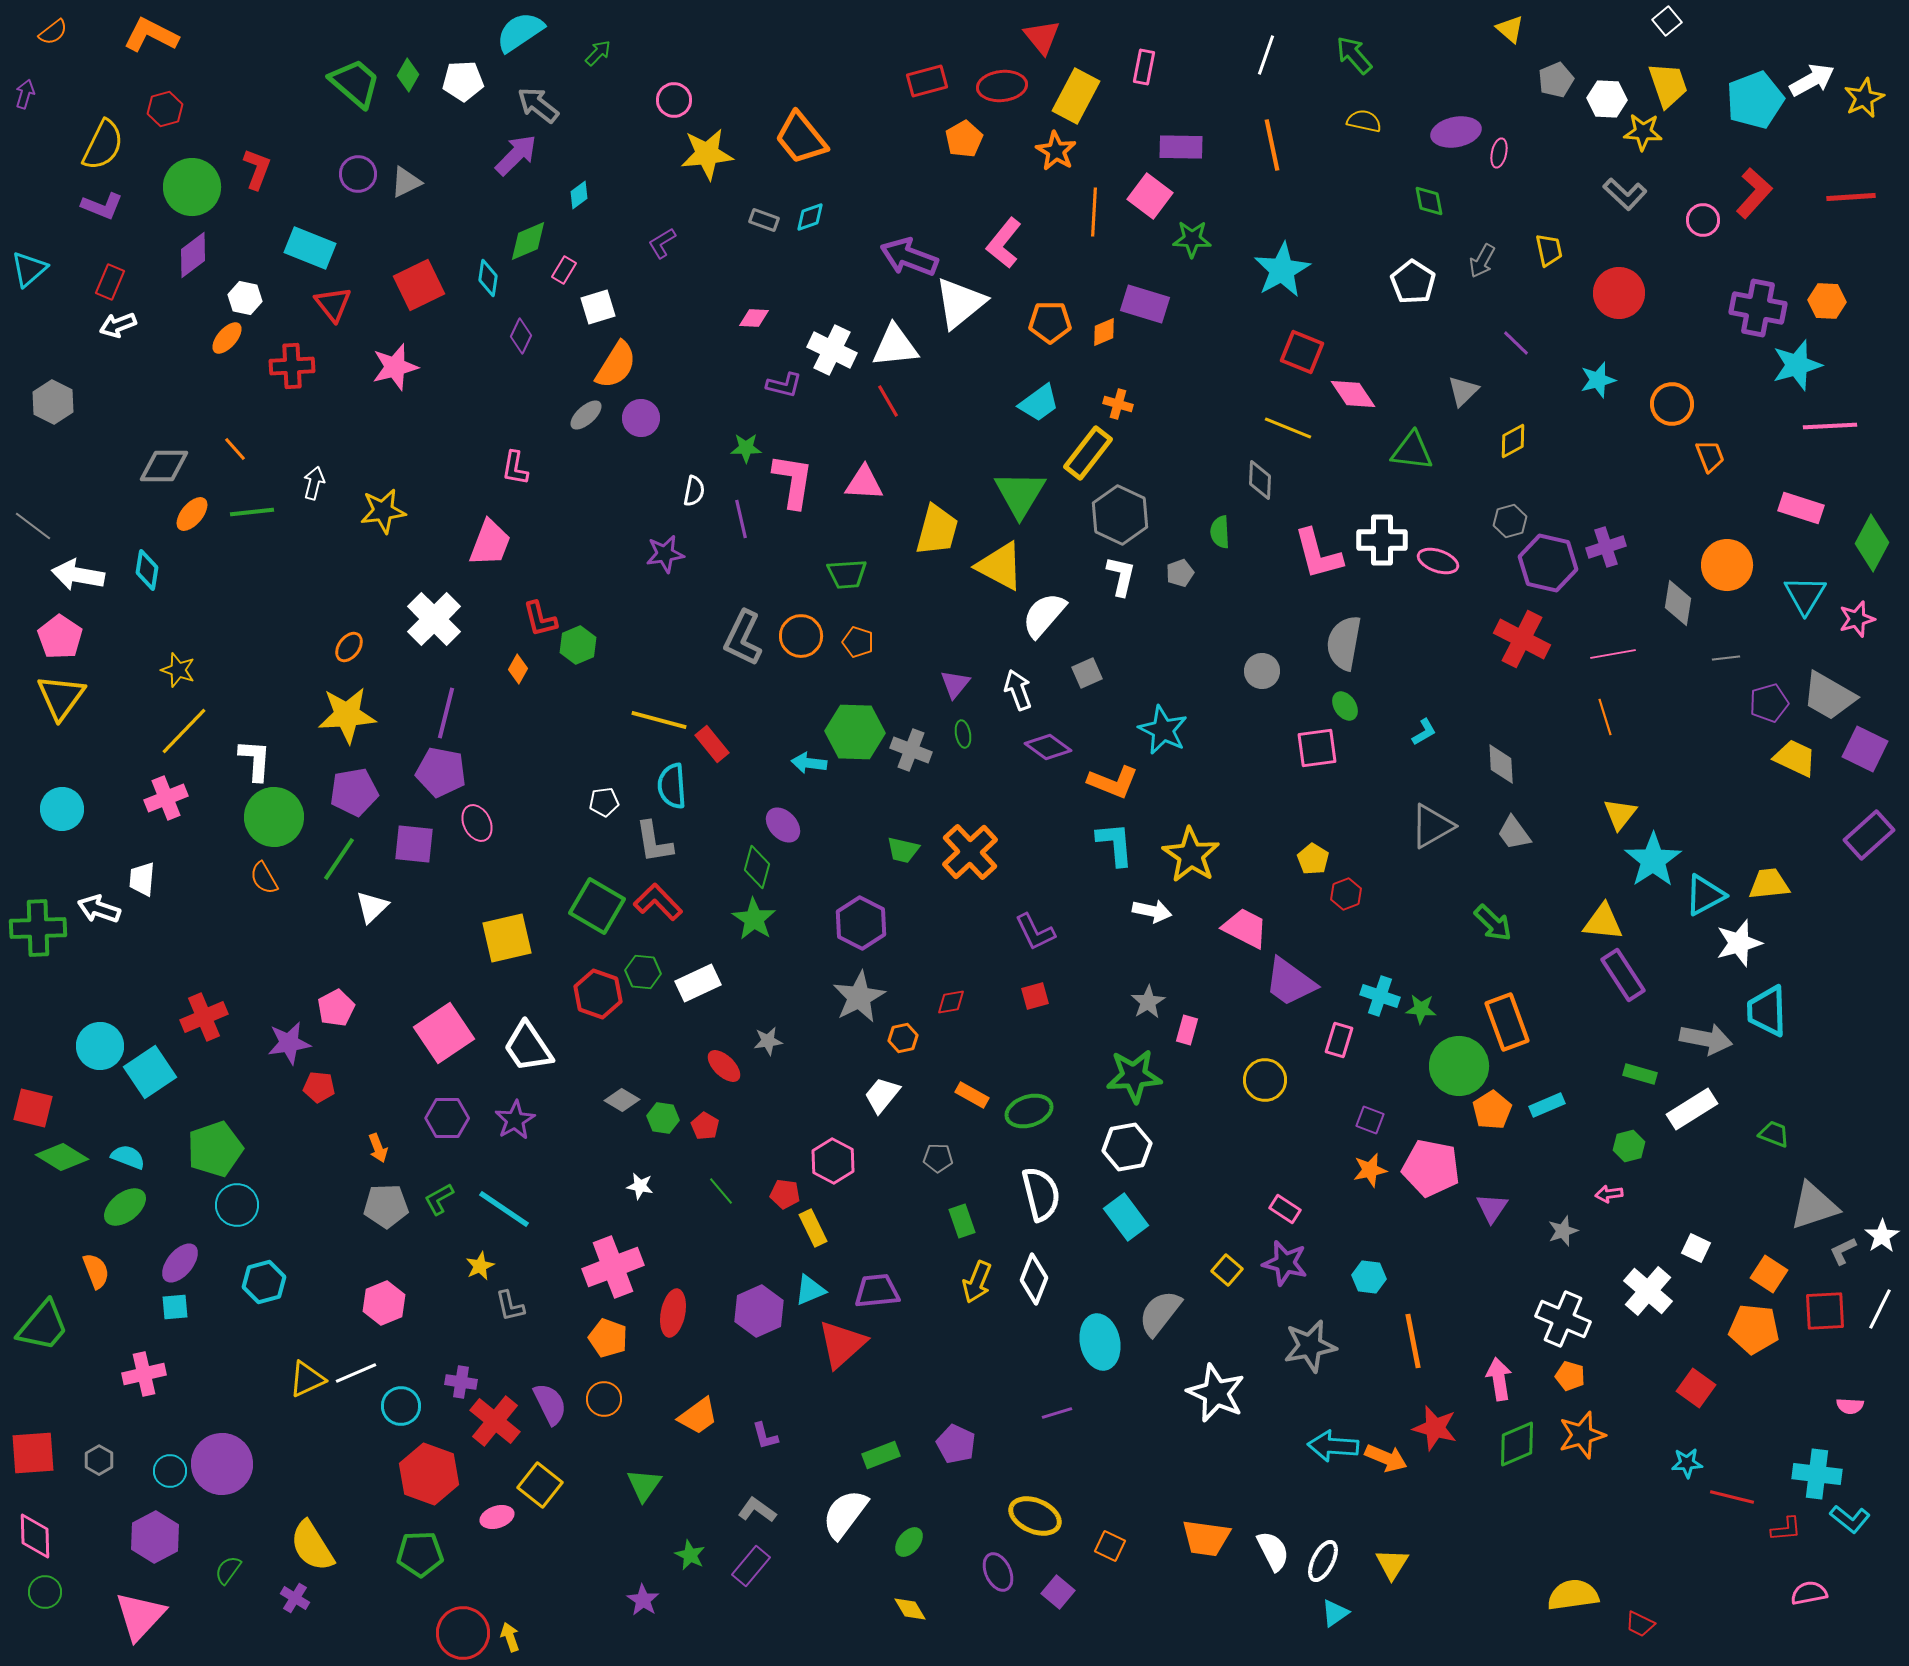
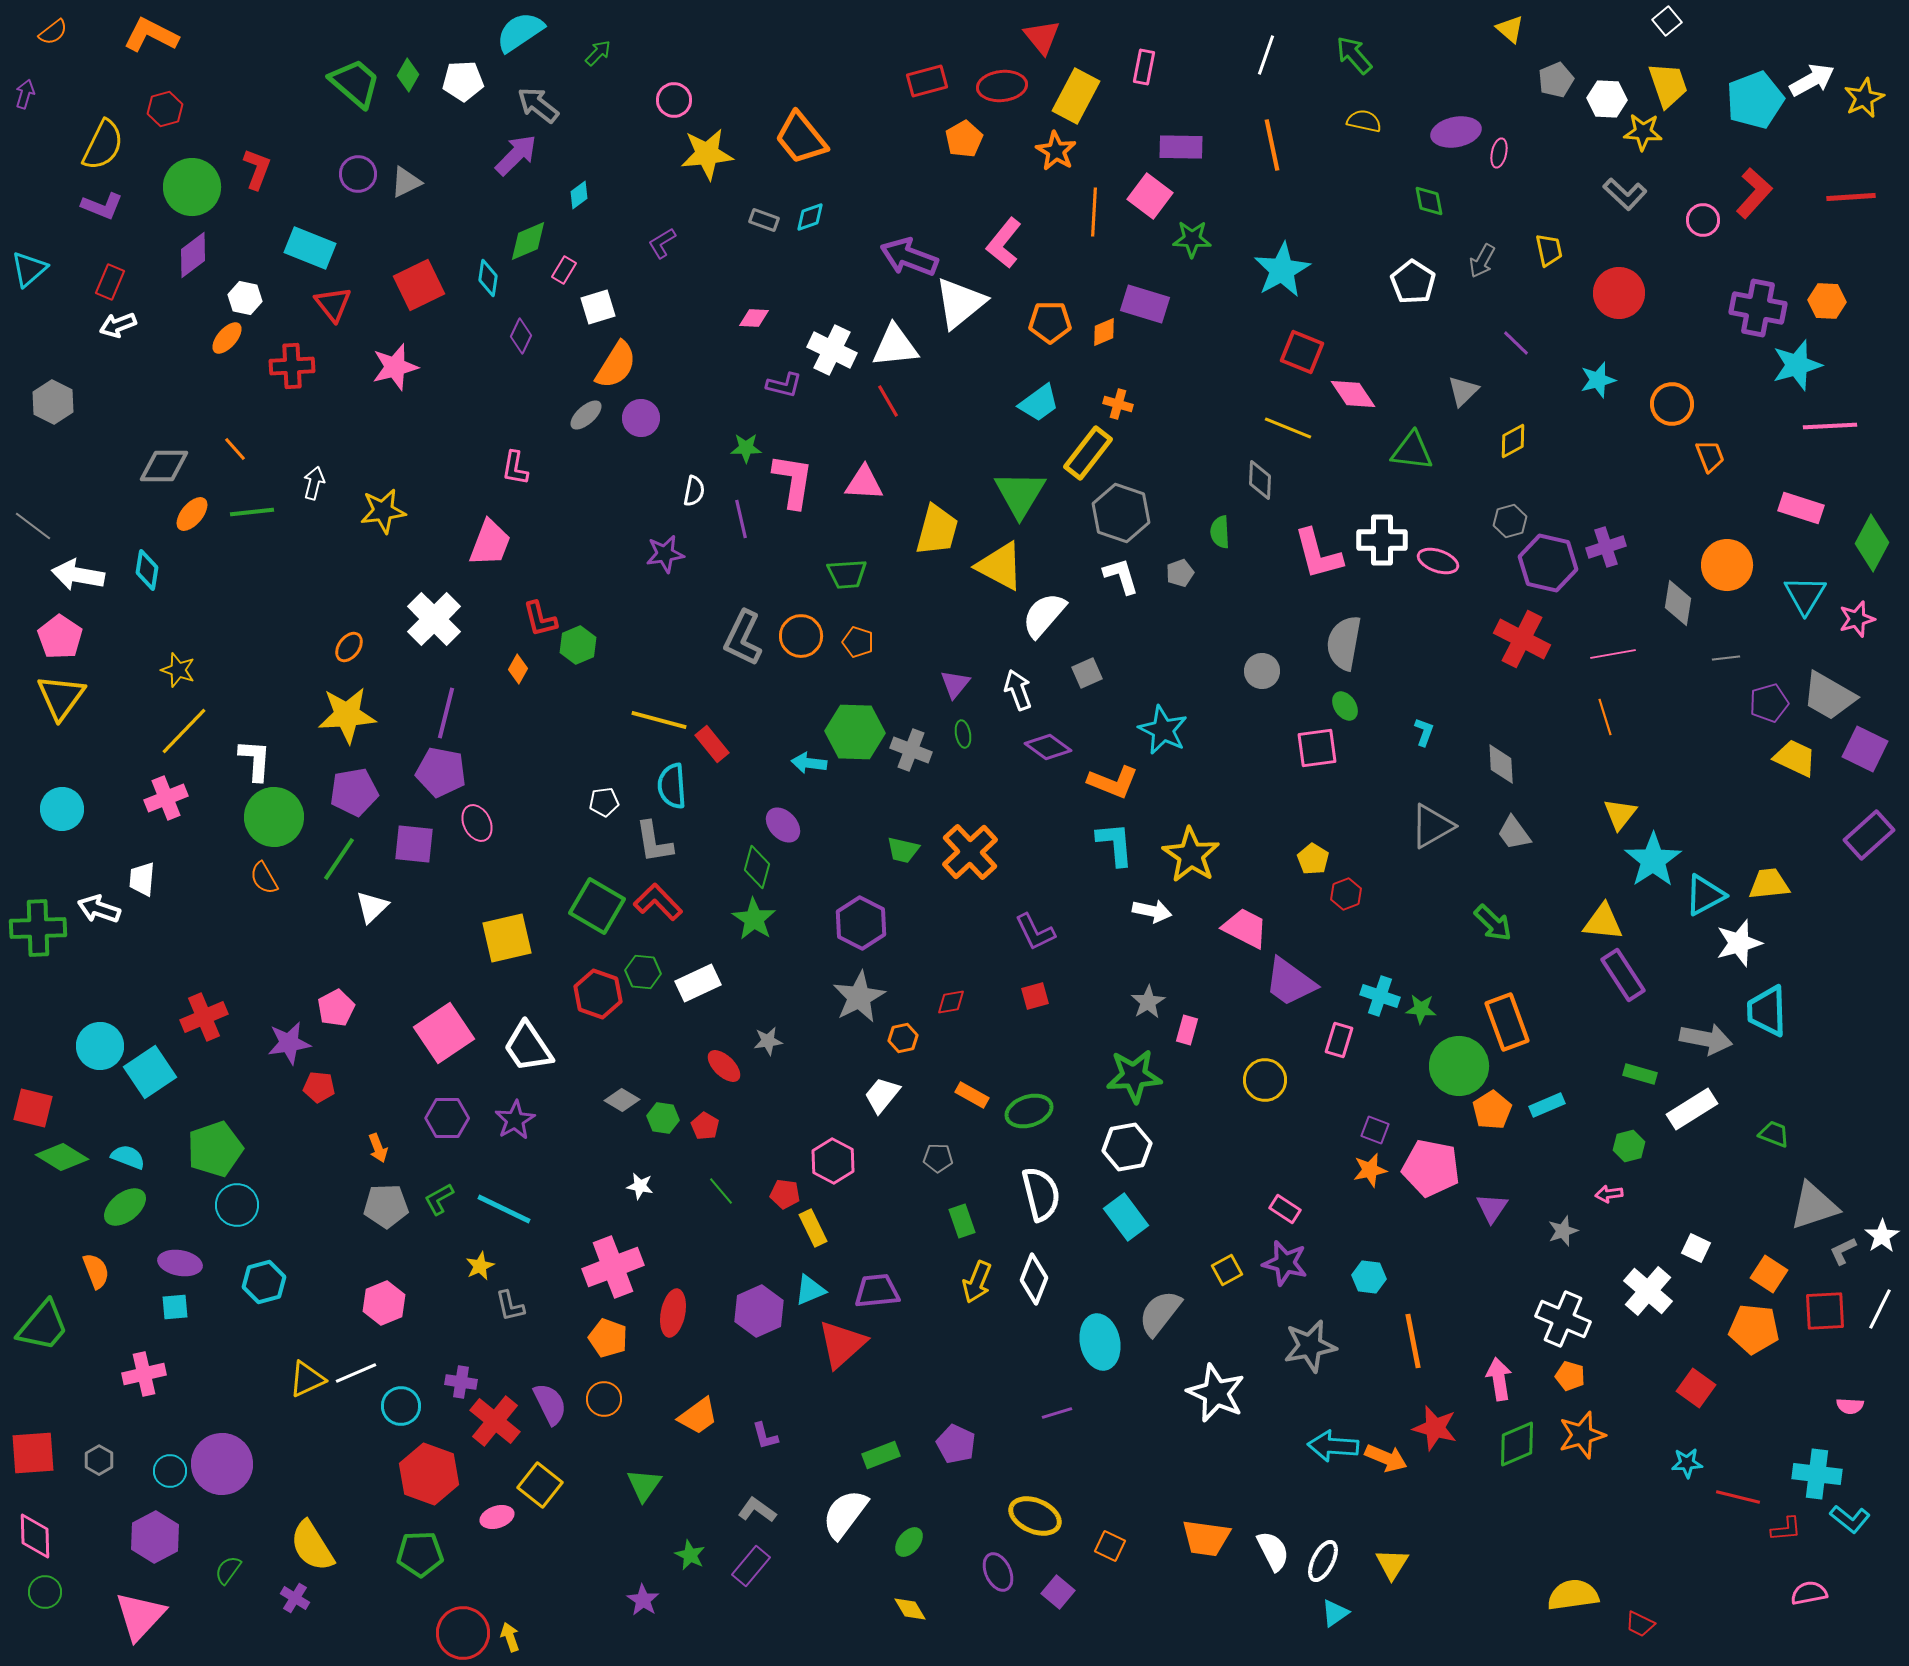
gray hexagon at (1120, 515): moved 1 px right, 2 px up; rotated 6 degrees counterclockwise
white L-shape at (1121, 576): rotated 30 degrees counterclockwise
cyan L-shape at (1424, 732): rotated 40 degrees counterclockwise
purple square at (1370, 1120): moved 5 px right, 10 px down
cyan line at (504, 1209): rotated 8 degrees counterclockwise
purple ellipse at (180, 1263): rotated 60 degrees clockwise
yellow square at (1227, 1270): rotated 20 degrees clockwise
red line at (1732, 1497): moved 6 px right
